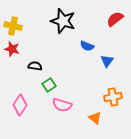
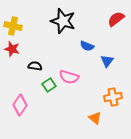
red semicircle: moved 1 px right
pink semicircle: moved 7 px right, 28 px up
